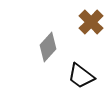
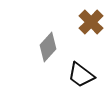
black trapezoid: moved 1 px up
